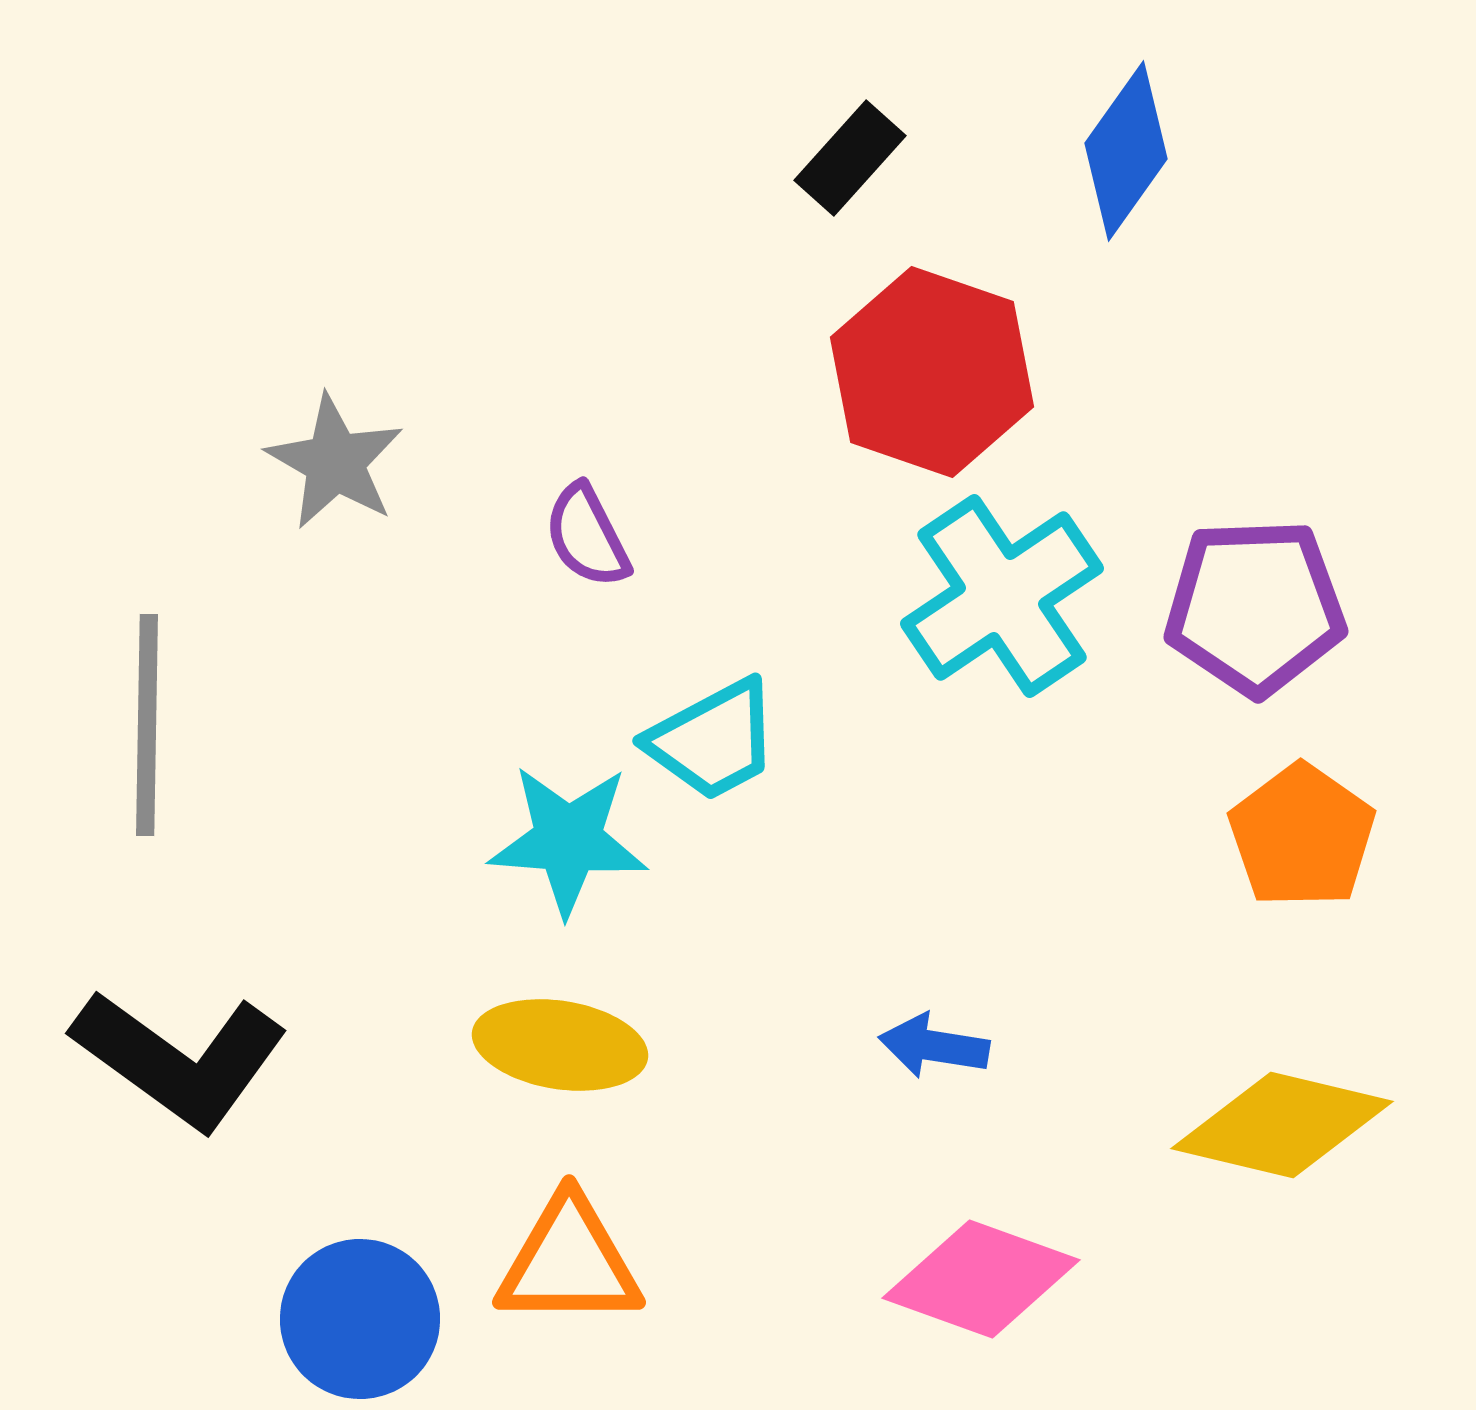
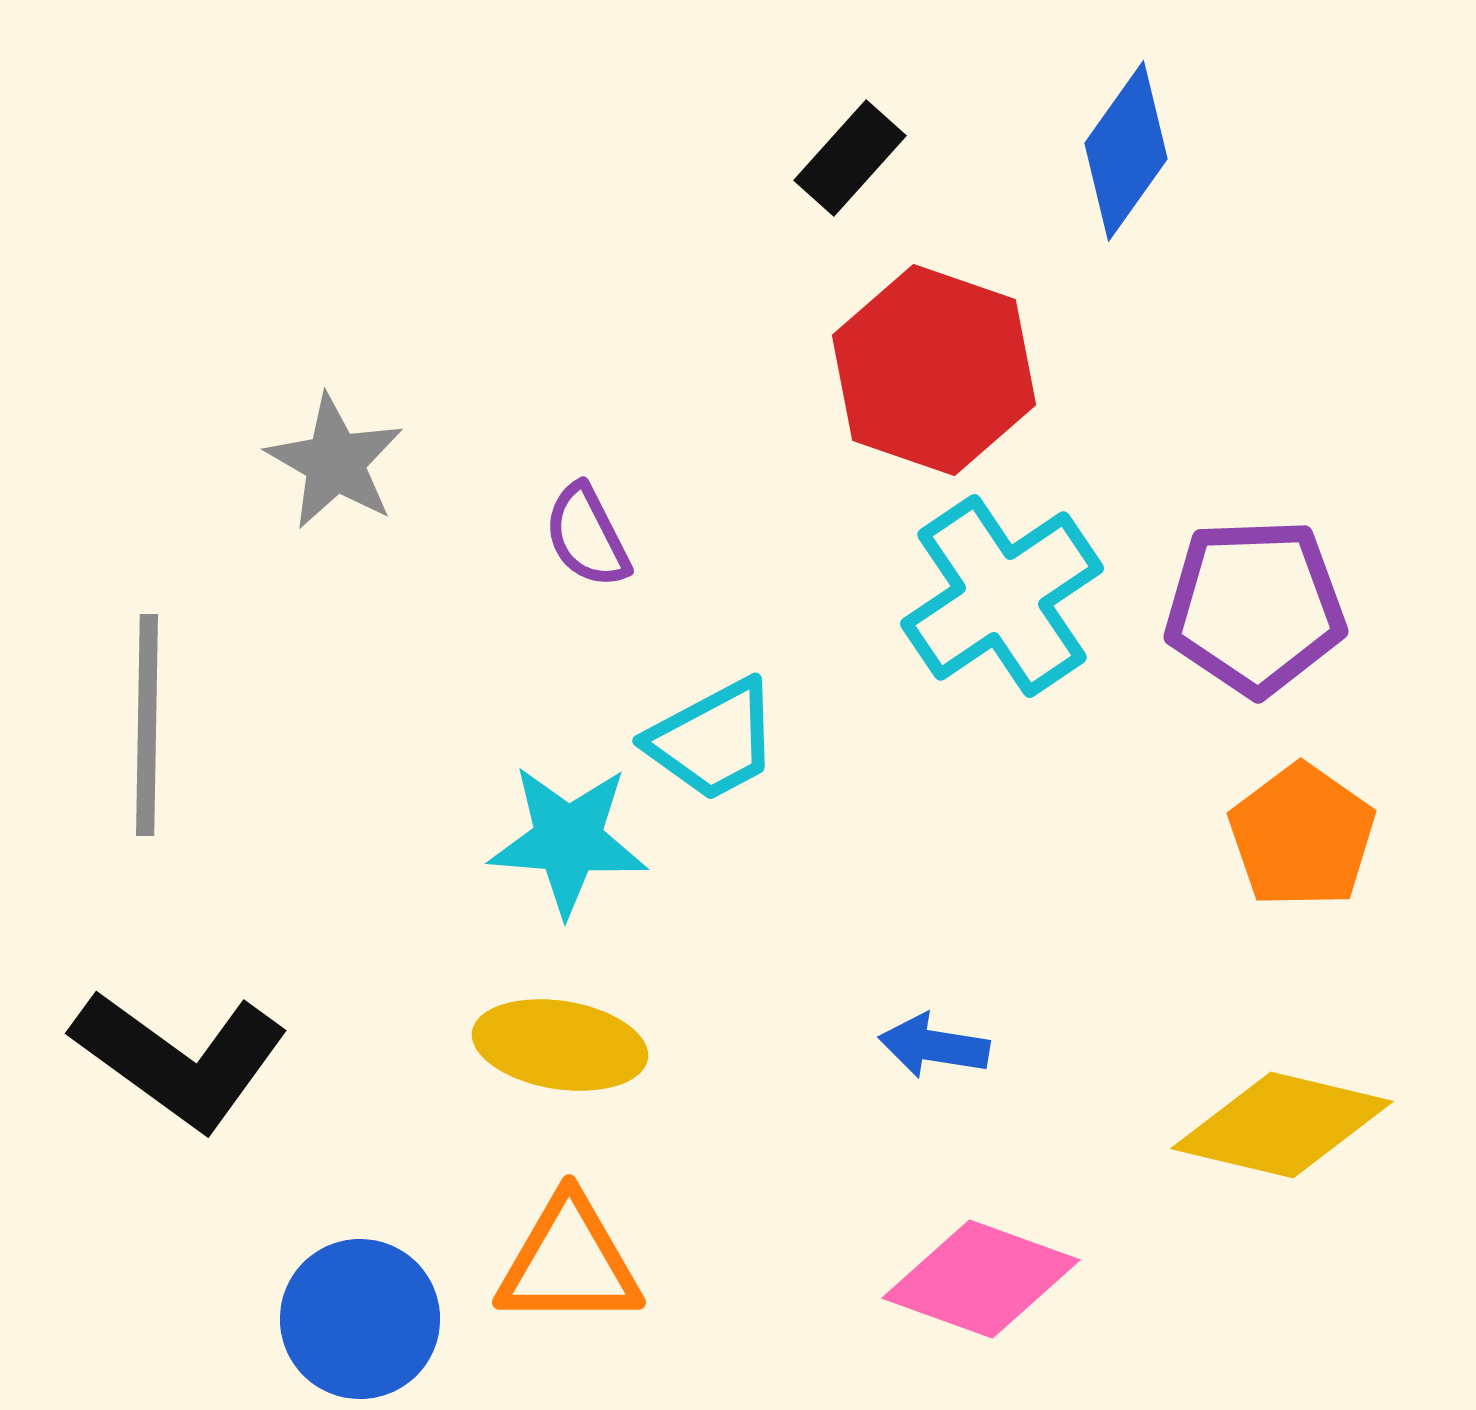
red hexagon: moved 2 px right, 2 px up
